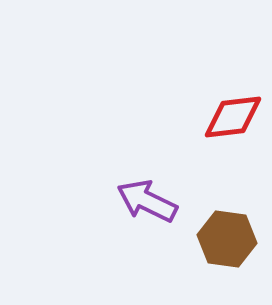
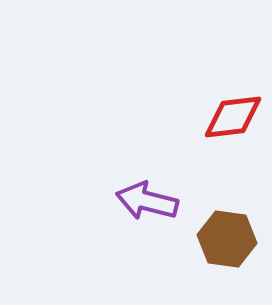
purple arrow: rotated 12 degrees counterclockwise
